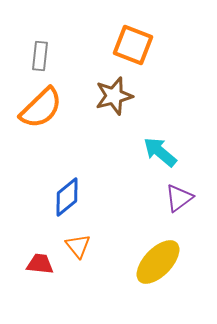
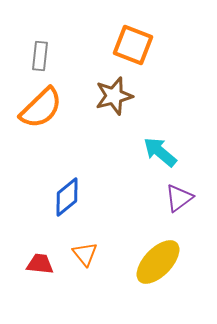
orange triangle: moved 7 px right, 8 px down
